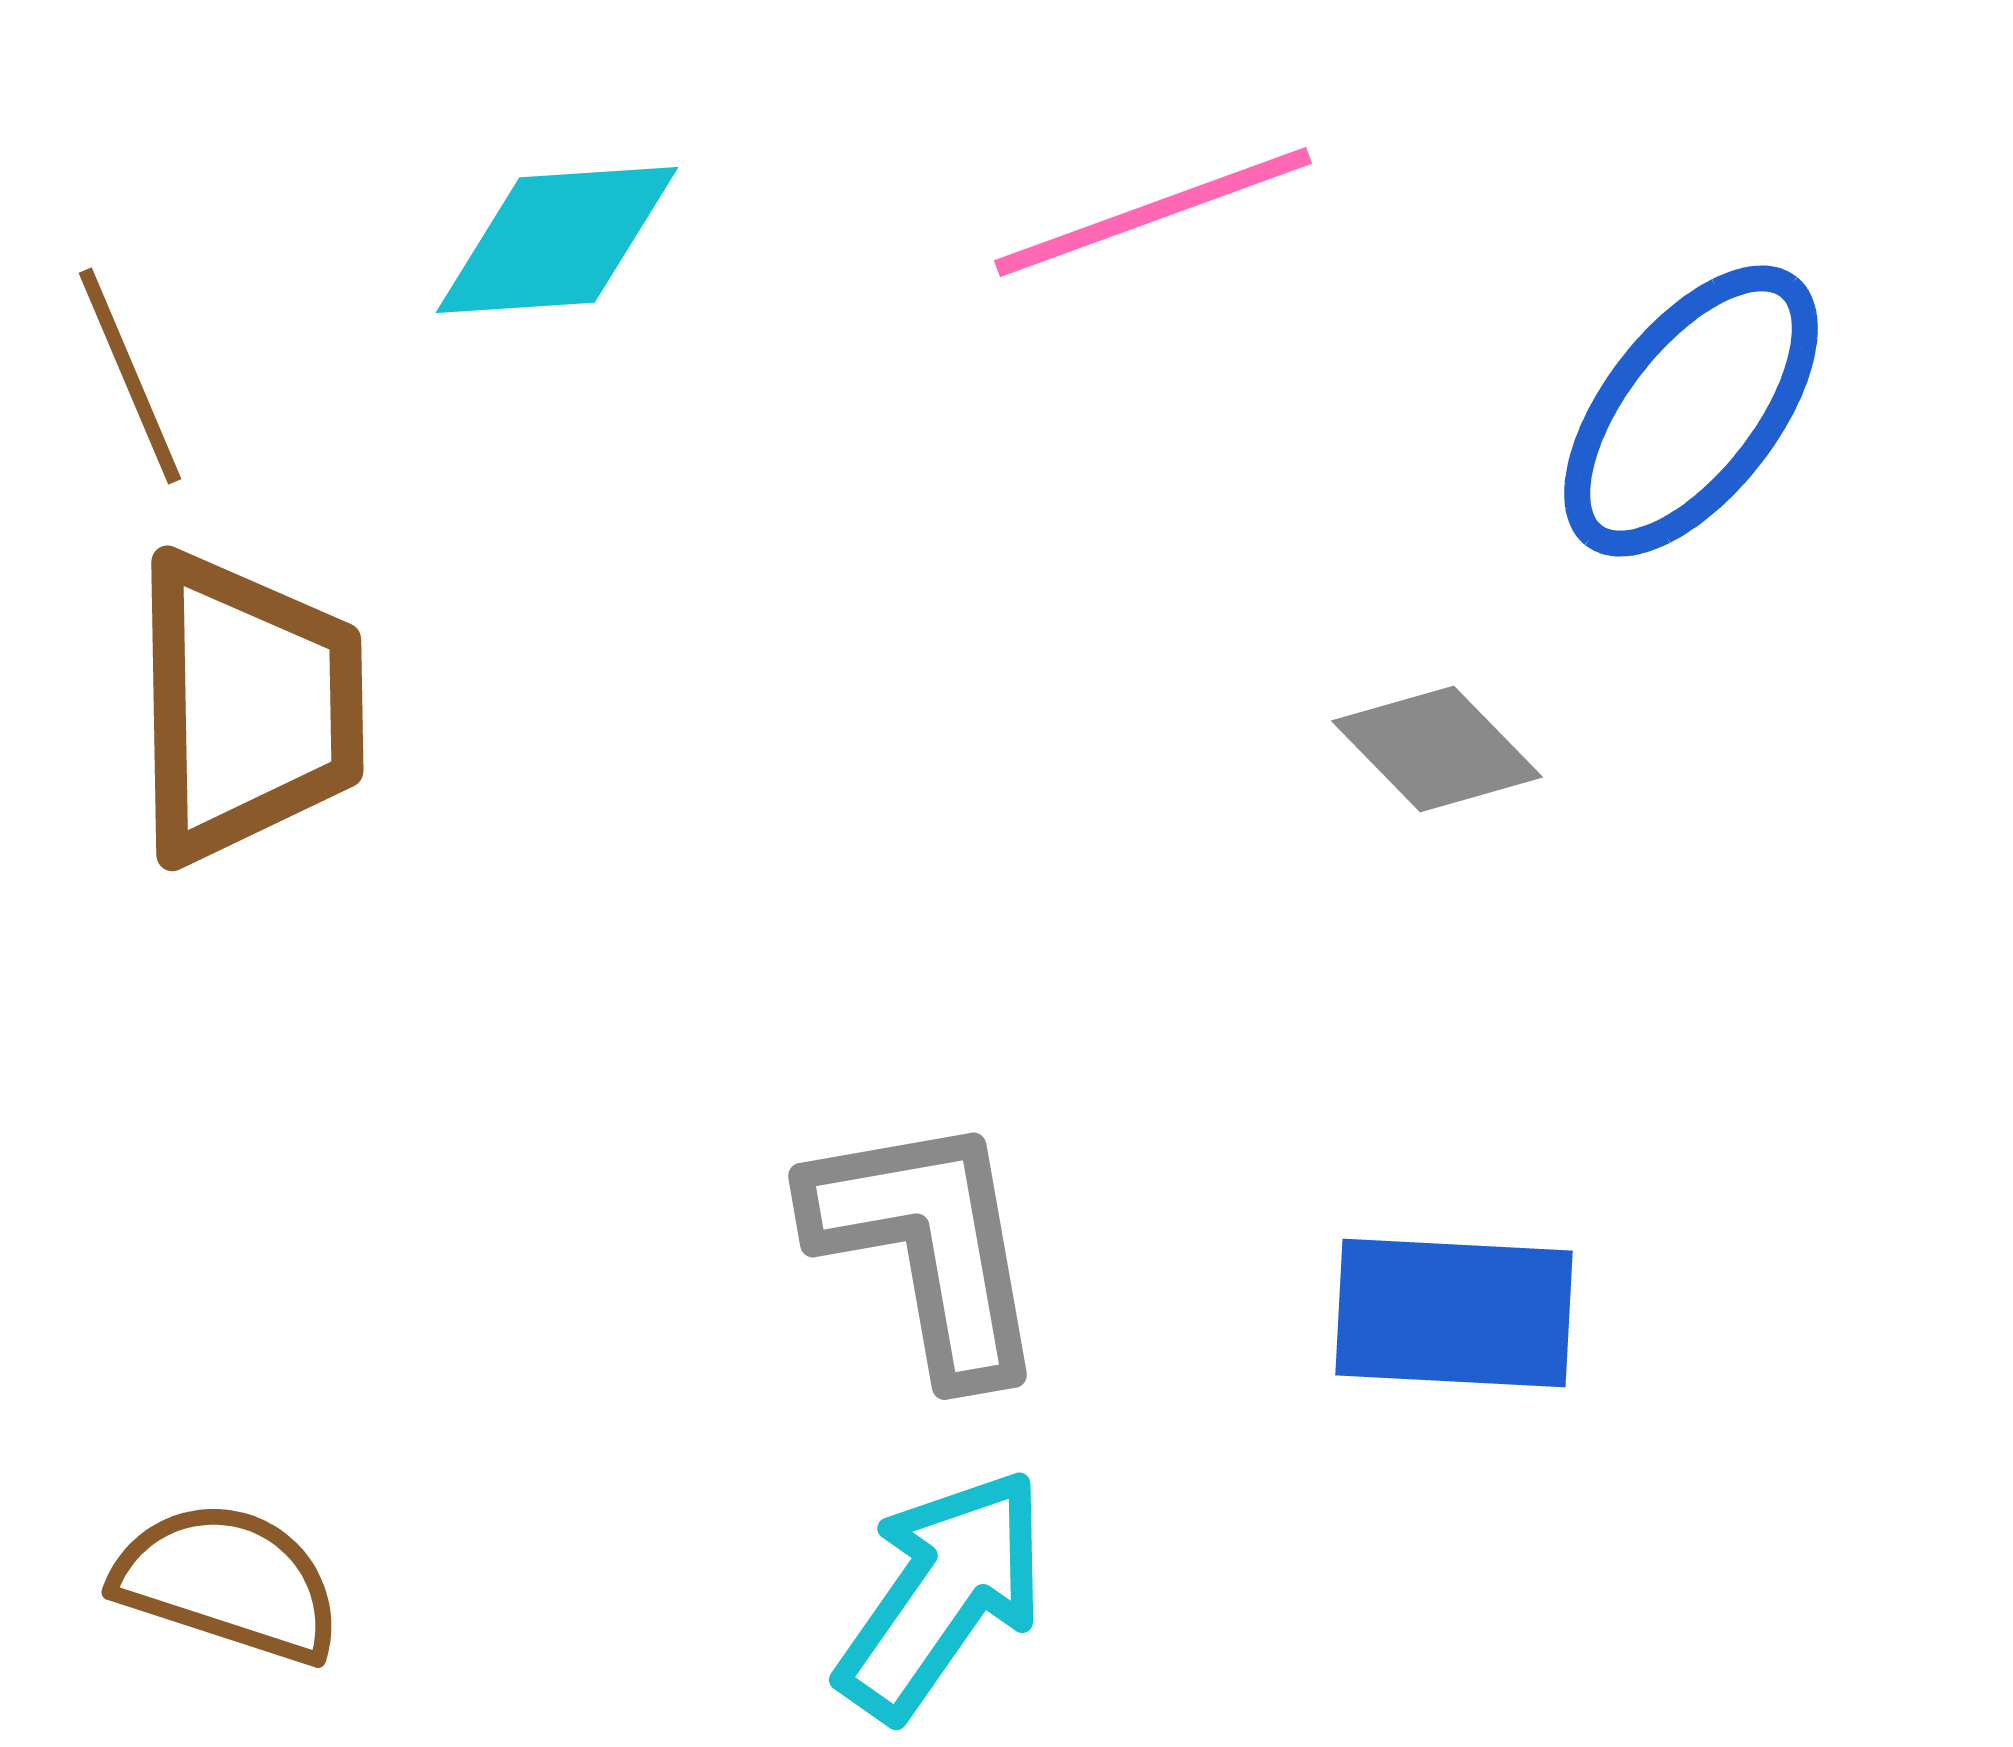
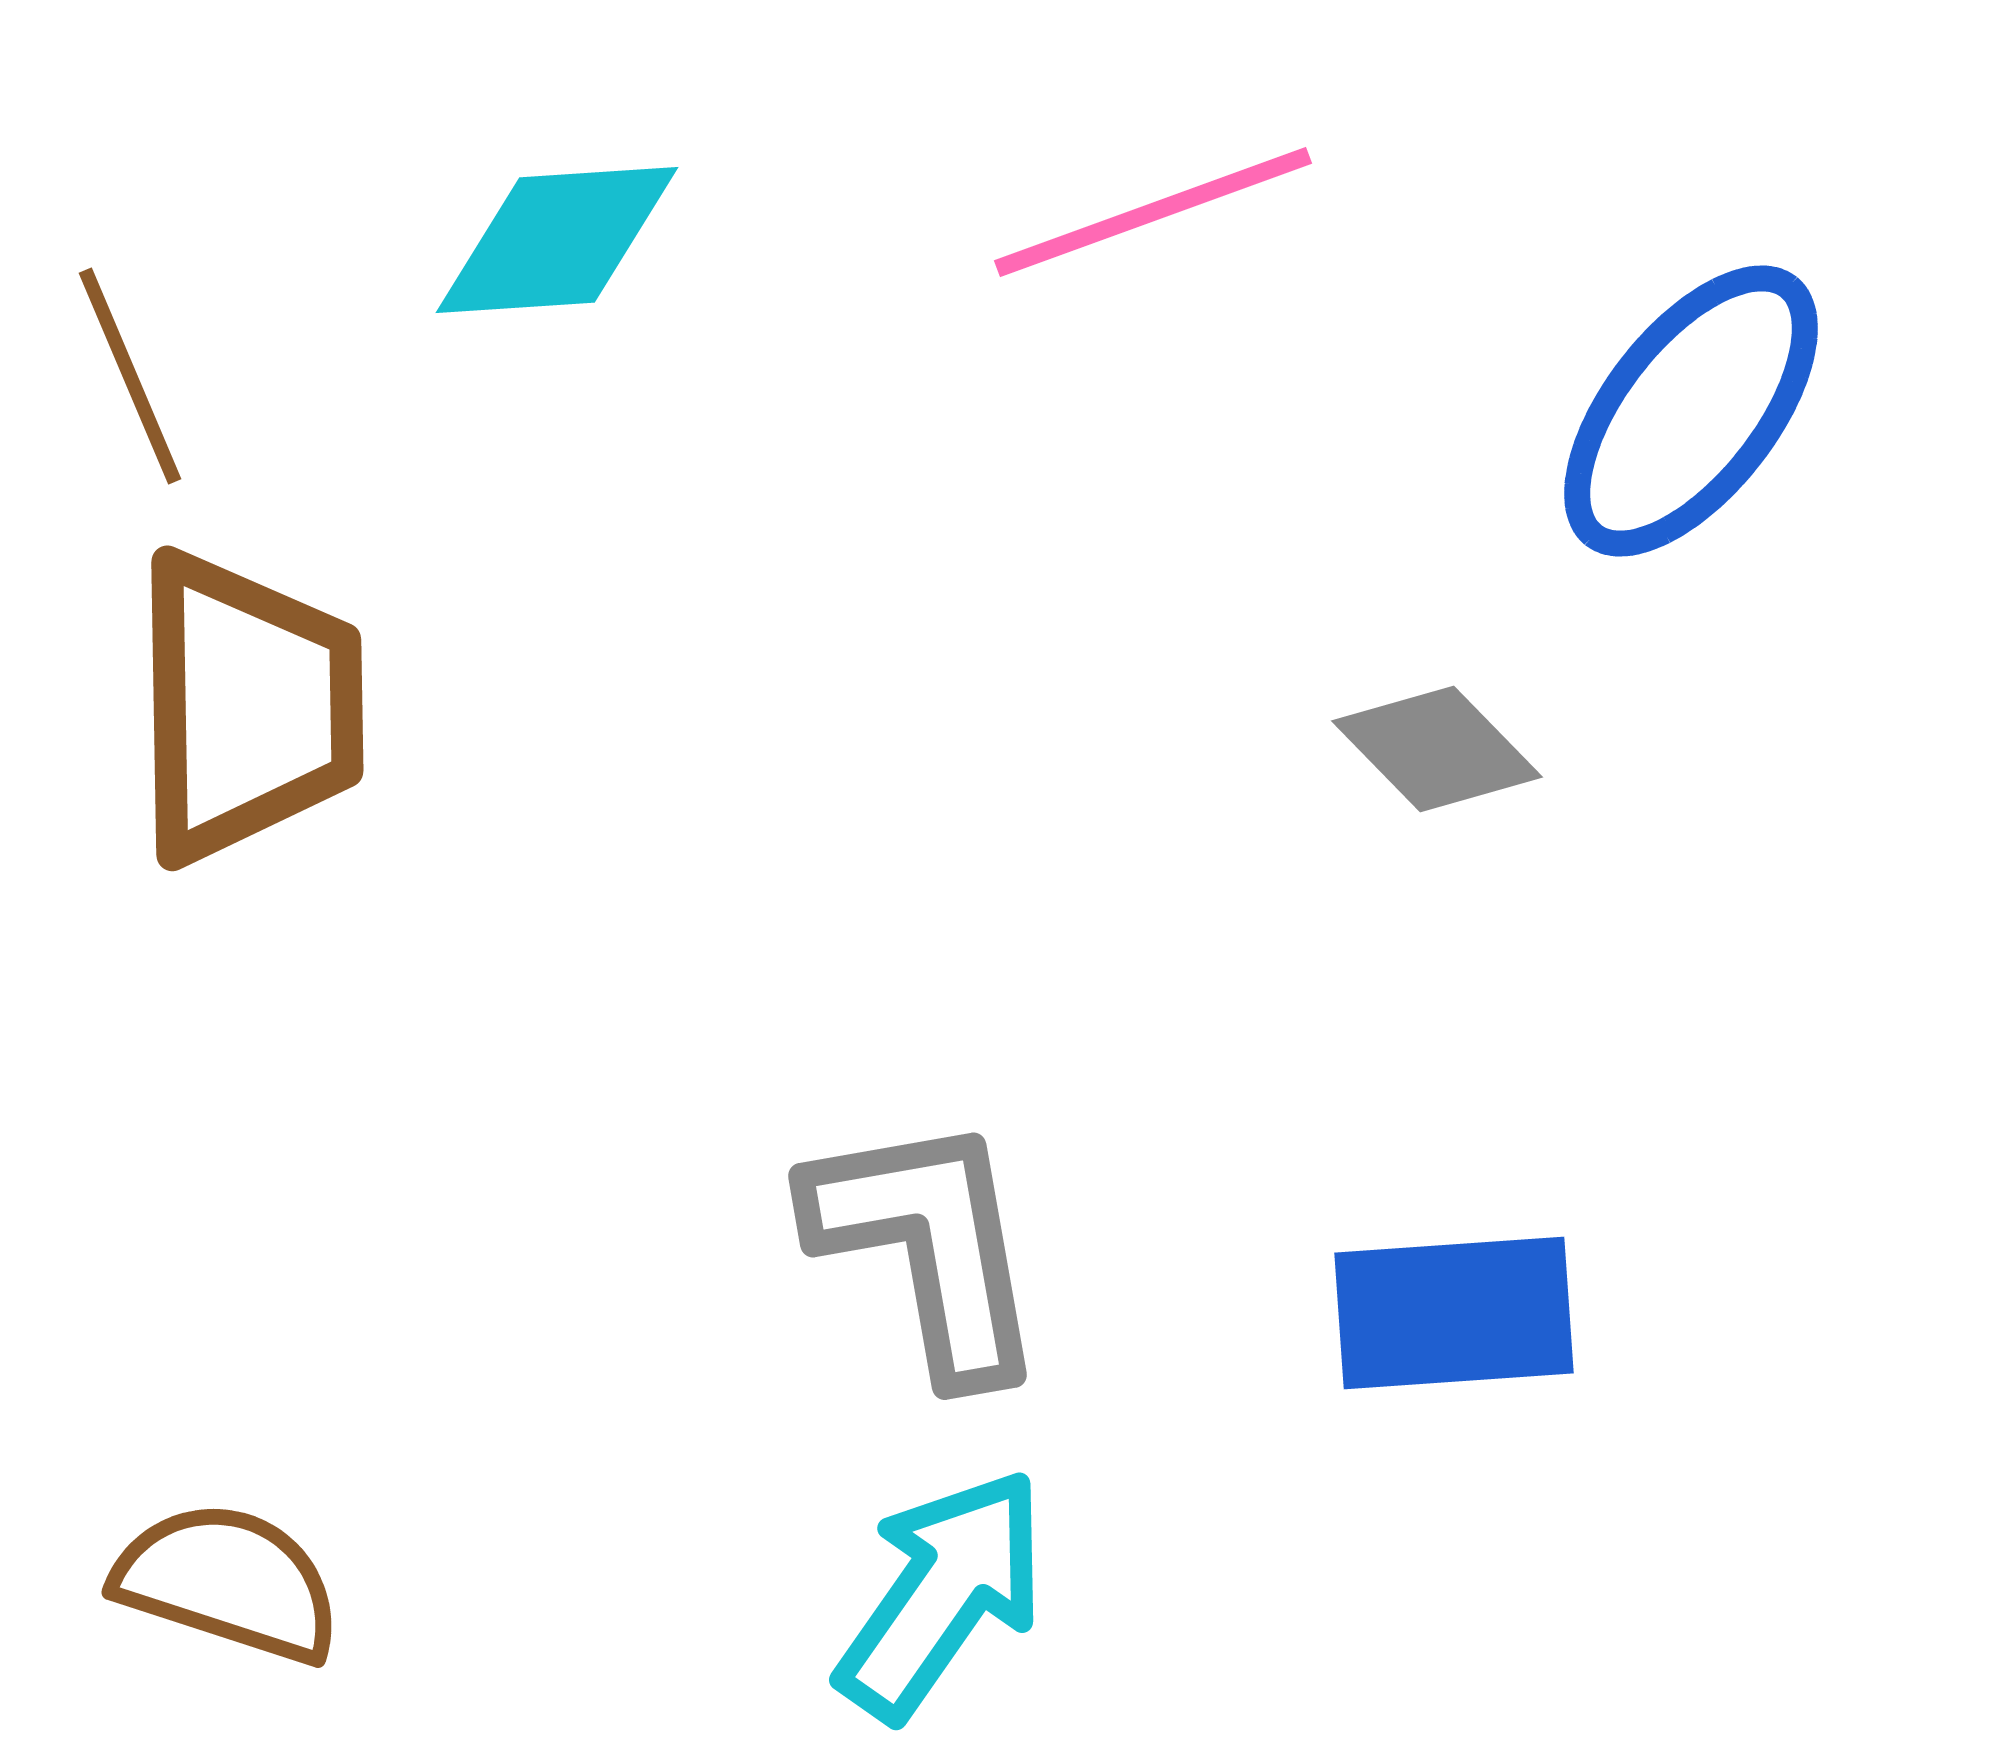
blue rectangle: rotated 7 degrees counterclockwise
